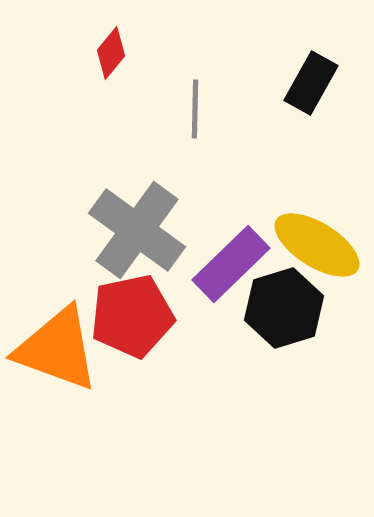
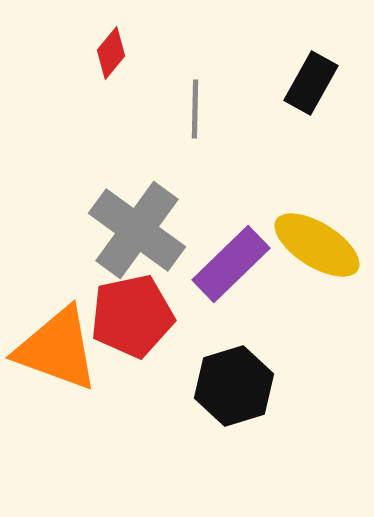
black hexagon: moved 50 px left, 78 px down
